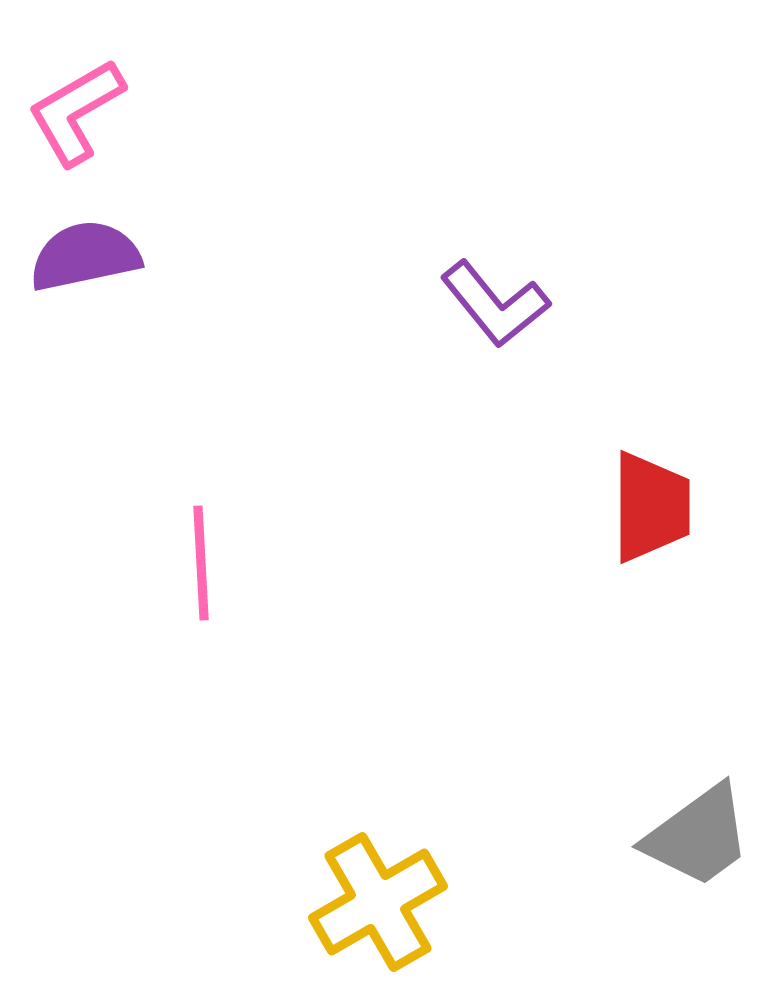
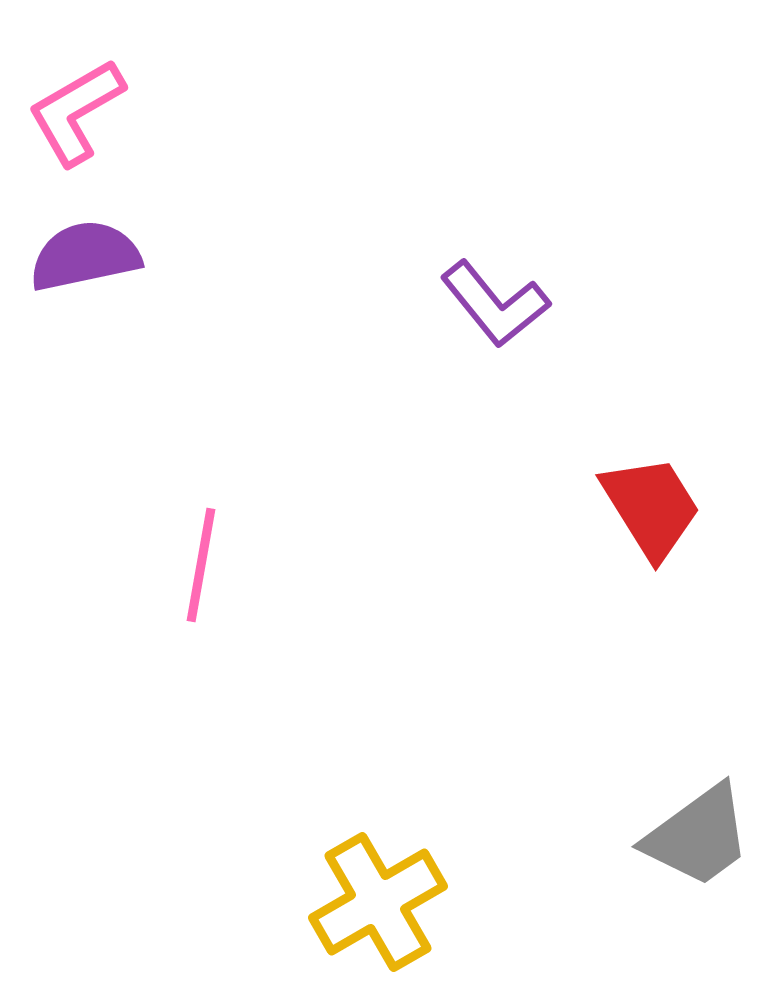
red trapezoid: rotated 32 degrees counterclockwise
pink line: moved 2 px down; rotated 13 degrees clockwise
